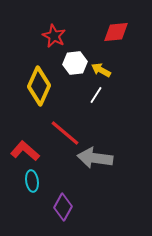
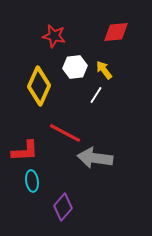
red star: rotated 15 degrees counterclockwise
white hexagon: moved 4 px down
yellow arrow: moved 3 px right; rotated 24 degrees clockwise
red line: rotated 12 degrees counterclockwise
red L-shape: rotated 136 degrees clockwise
purple diamond: rotated 12 degrees clockwise
